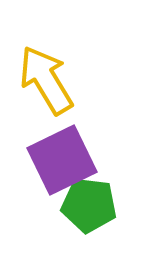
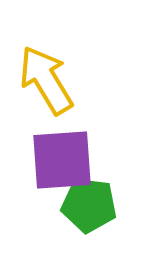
purple square: rotated 22 degrees clockwise
